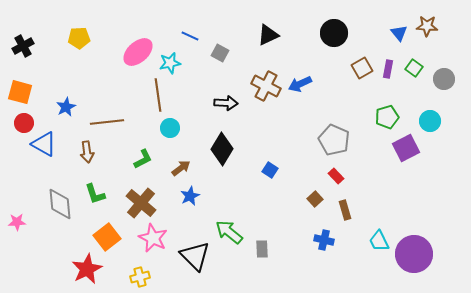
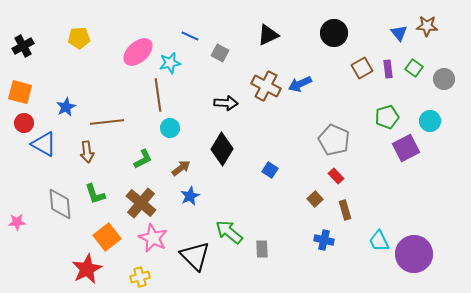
purple rectangle at (388, 69): rotated 18 degrees counterclockwise
